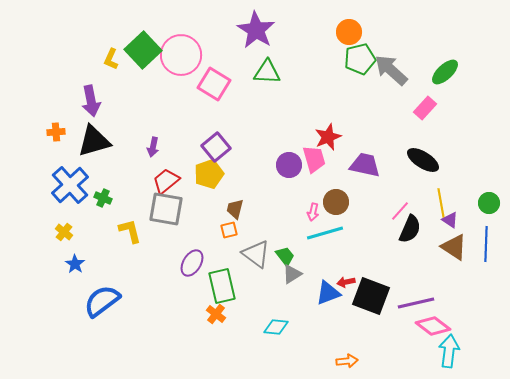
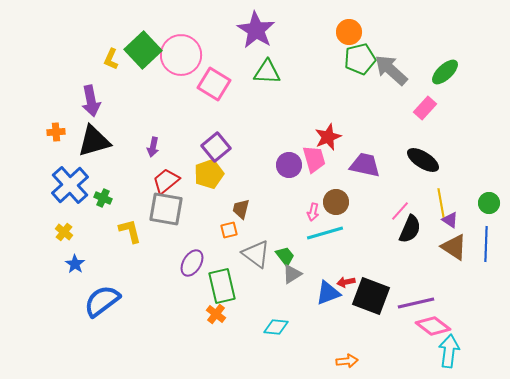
brown trapezoid at (235, 209): moved 6 px right
